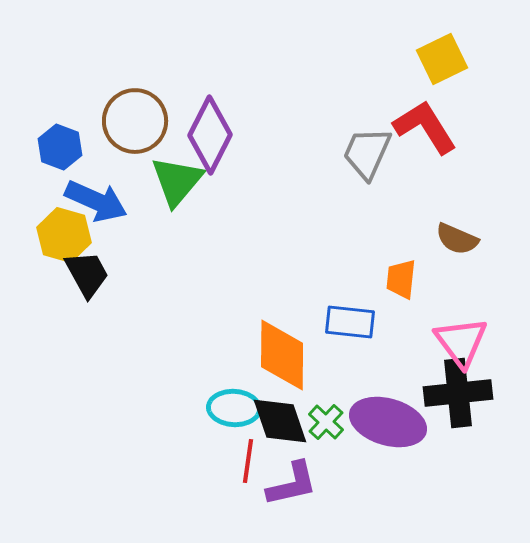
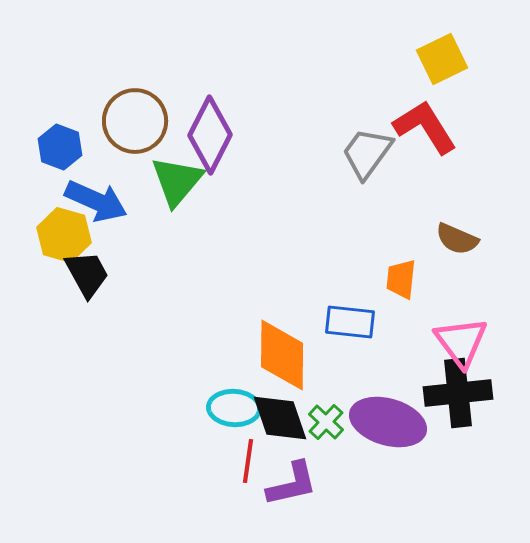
gray trapezoid: rotated 12 degrees clockwise
black diamond: moved 3 px up
